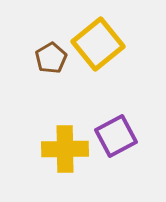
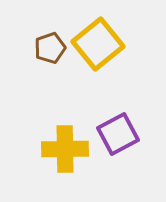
brown pentagon: moved 1 px left, 10 px up; rotated 12 degrees clockwise
purple square: moved 2 px right, 2 px up
